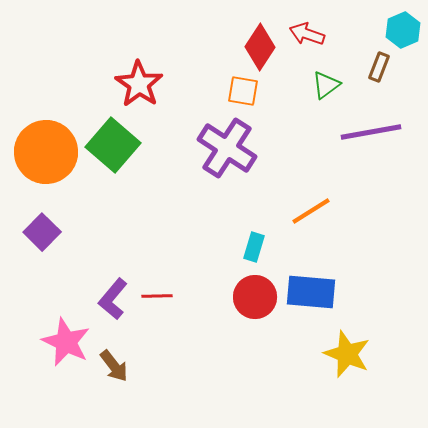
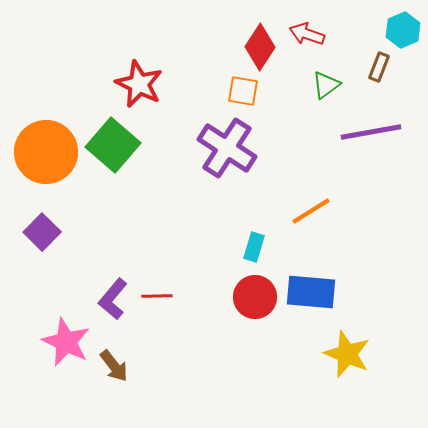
red star: rotated 9 degrees counterclockwise
